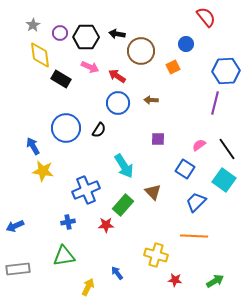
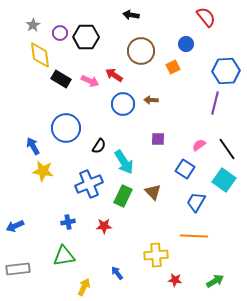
black arrow at (117, 34): moved 14 px right, 19 px up
pink arrow at (90, 67): moved 14 px down
red arrow at (117, 76): moved 3 px left, 1 px up
blue circle at (118, 103): moved 5 px right, 1 px down
black semicircle at (99, 130): moved 16 px down
cyan arrow at (124, 166): moved 4 px up
blue cross at (86, 190): moved 3 px right, 6 px up
blue trapezoid at (196, 202): rotated 15 degrees counterclockwise
green rectangle at (123, 205): moved 9 px up; rotated 15 degrees counterclockwise
red star at (106, 225): moved 2 px left, 1 px down
yellow cross at (156, 255): rotated 20 degrees counterclockwise
yellow arrow at (88, 287): moved 4 px left
